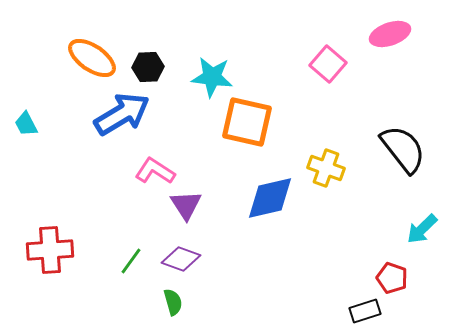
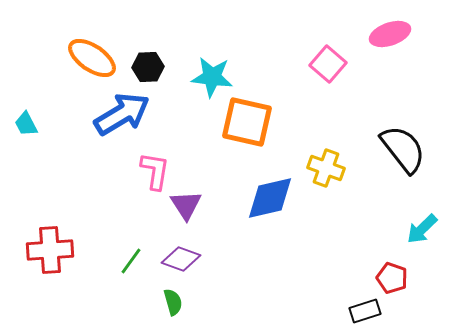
pink L-shape: rotated 66 degrees clockwise
